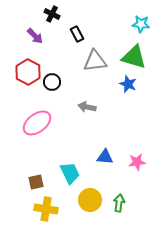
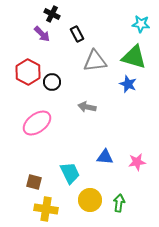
purple arrow: moved 7 px right, 2 px up
brown square: moved 2 px left; rotated 28 degrees clockwise
